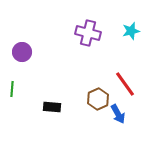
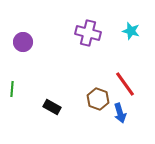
cyan star: rotated 30 degrees clockwise
purple circle: moved 1 px right, 10 px up
brown hexagon: rotated 15 degrees counterclockwise
black rectangle: rotated 24 degrees clockwise
blue arrow: moved 2 px right, 1 px up; rotated 12 degrees clockwise
